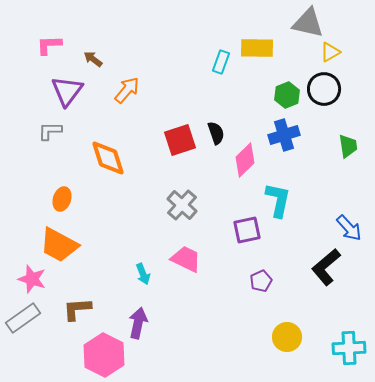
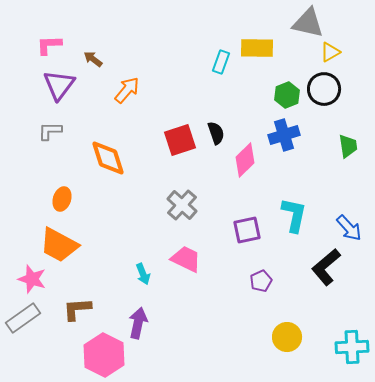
purple triangle: moved 8 px left, 6 px up
cyan L-shape: moved 16 px right, 15 px down
cyan cross: moved 3 px right, 1 px up
